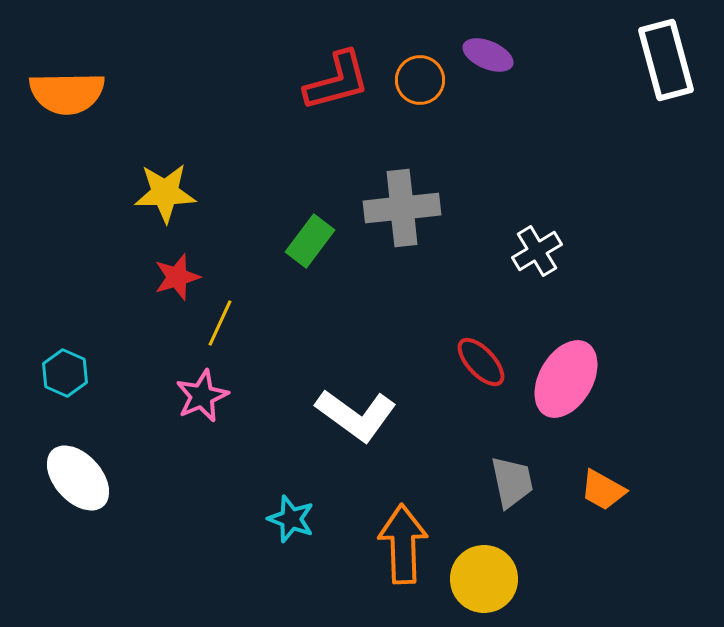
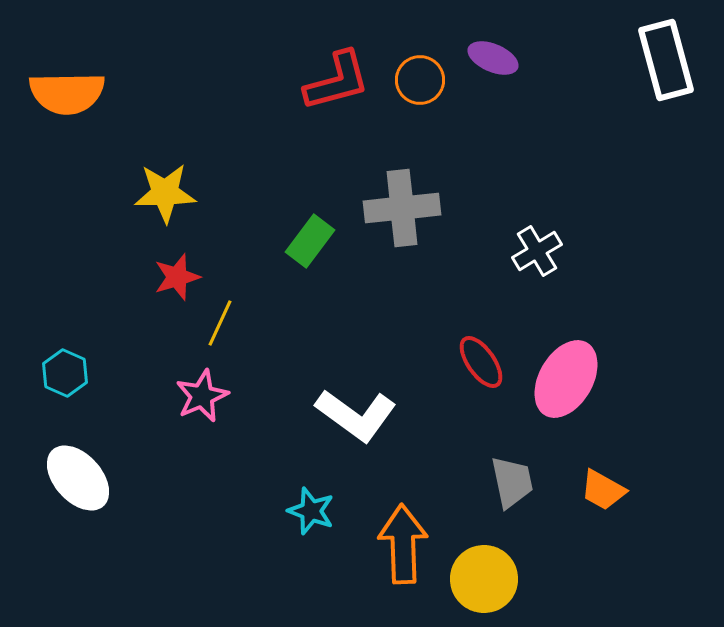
purple ellipse: moved 5 px right, 3 px down
red ellipse: rotated 8 degrees clockwise
cyan star: moved 20 px right, 8 px up
